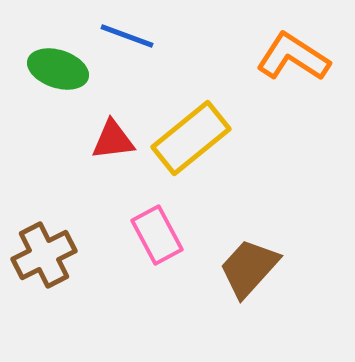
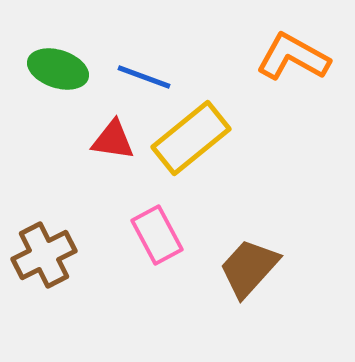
blue line: moved 17 px right, 41 px down
orange L-shape: rotated 4 degrees counterclockwise
red triangle: rotated 15 degrees clockwise
